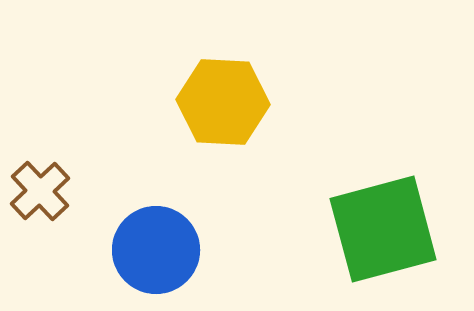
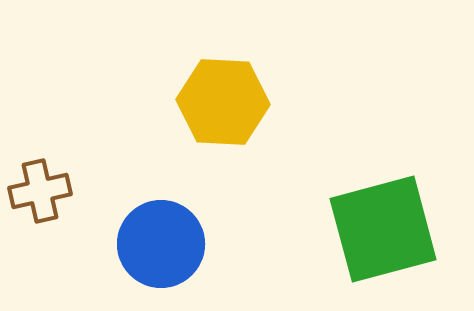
brown cross: rotated 30 degrees clockwise
blue circle: moved 5 px right, 6 px up
